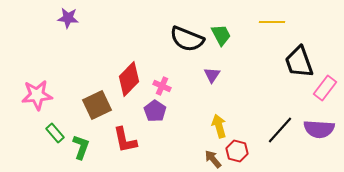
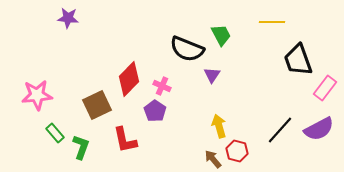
black semicircle: moved 10 px down
black trapezoid: moved 1 px left, 2 px up
purple semicircle: rotated 32 degrees counterclockwise
